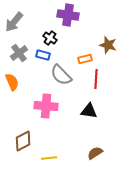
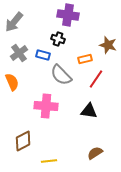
black cross: moved 8 px right, 1 px down; rotated 16 degrees counterclockwise
red line: rotated 30 degrees clockwise
yellow line: moved 3 px down
